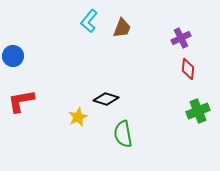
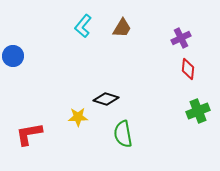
cyan L-shape: moved 6 px left, 5 px down
brown trapezoid: rotated 10 degrees clockwise
red L-shape: moved 8 px right, 33 px down
yellow star: rotated 24 degrees clockwise
